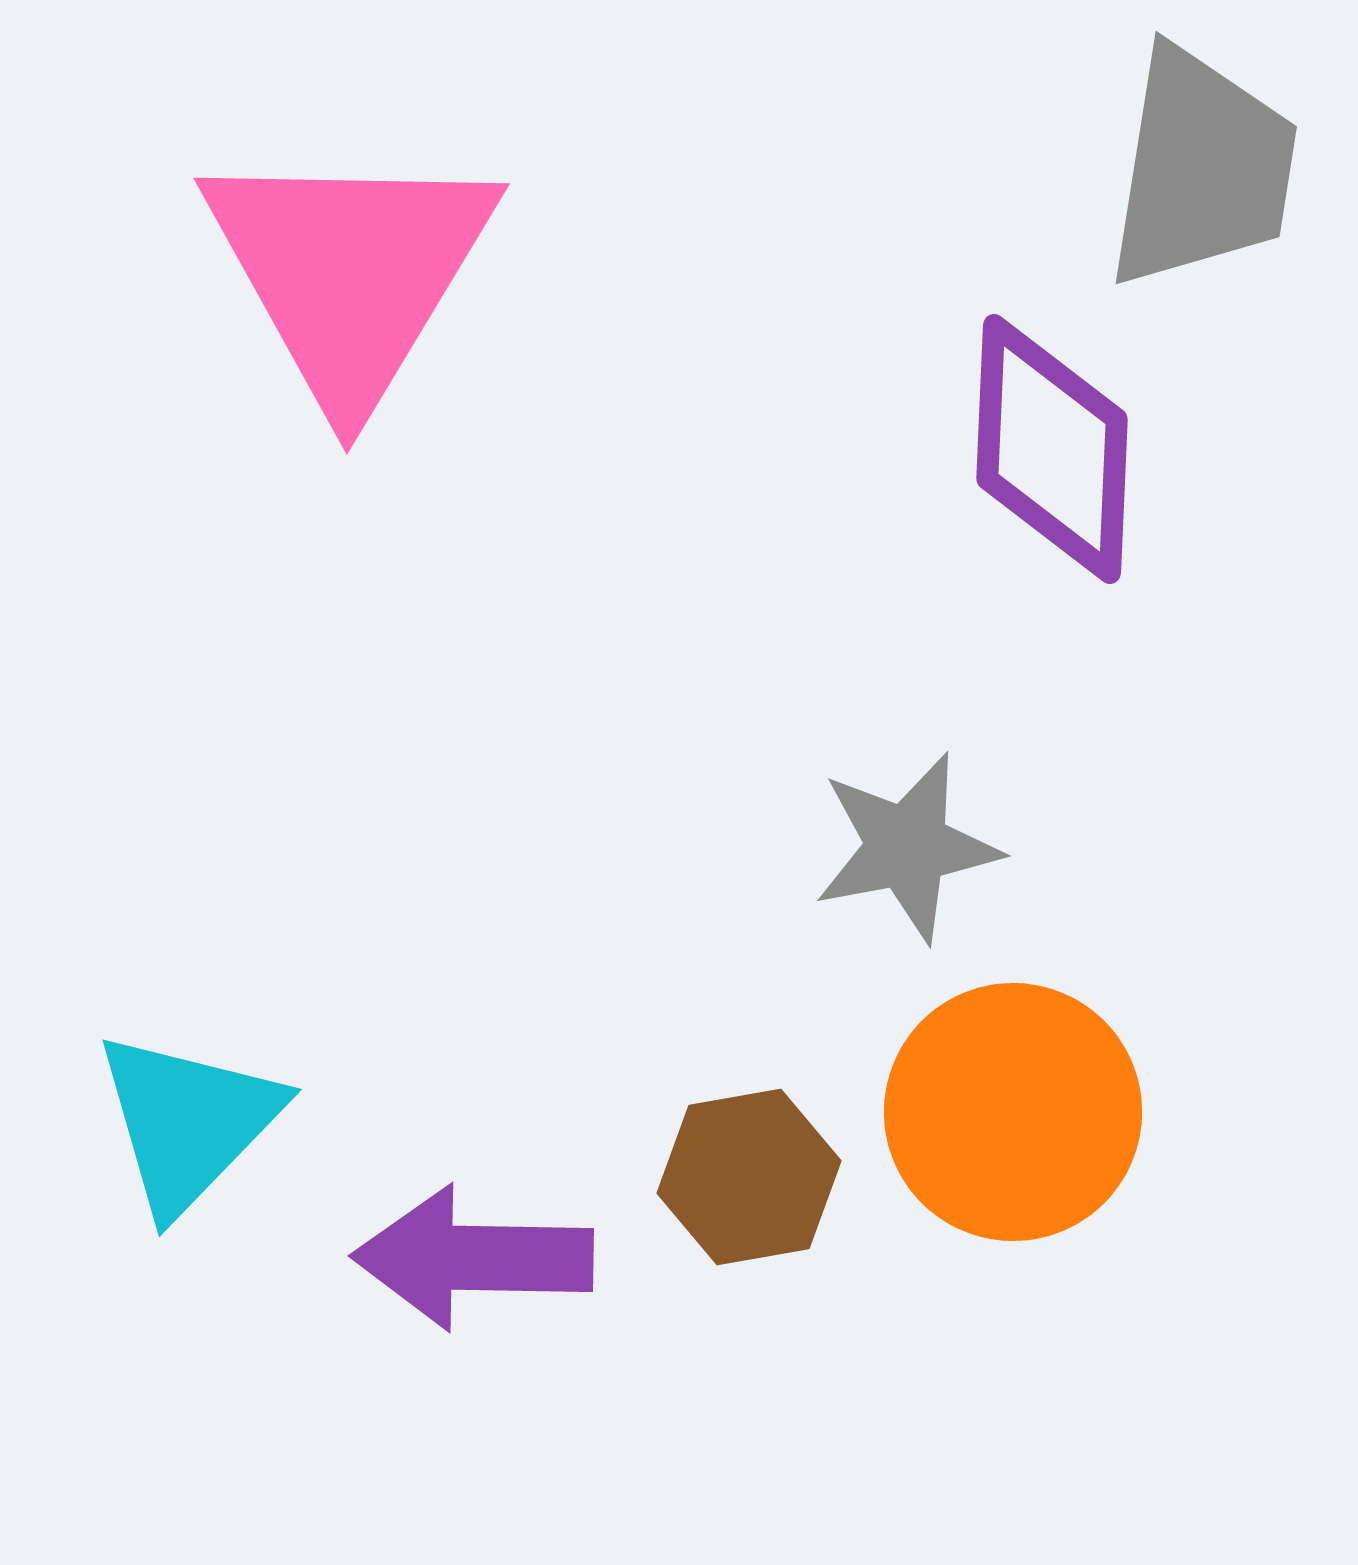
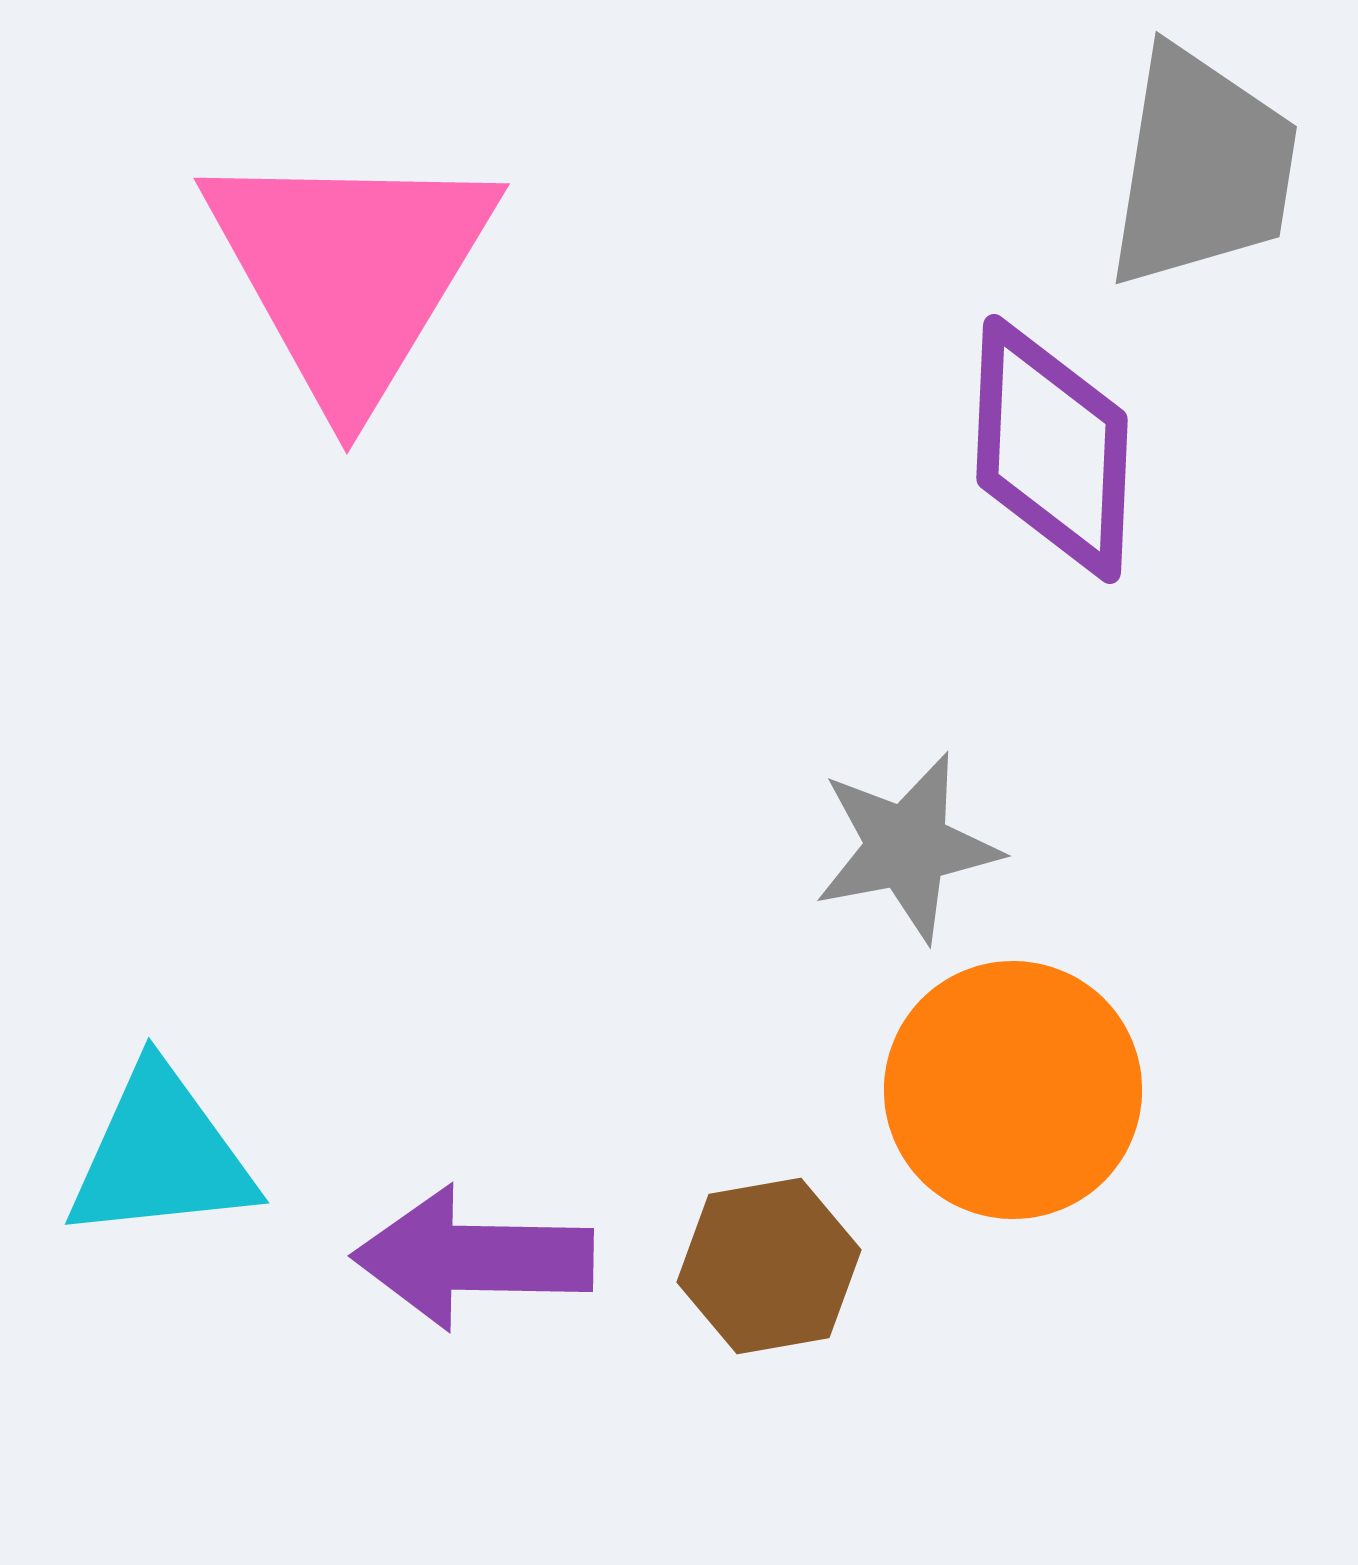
orange circle: moved 22 px up
cyan triangle: moved 27 px left, 33 px down; rotated 40 degrees clockwise
brown hexagon: moved 20 px right, 89 px down
